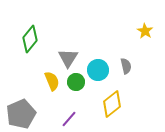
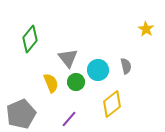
yellow star: moved 1 px right, 2 px up
gray triangle: rotated 10 degrees counterclockwise
yellow semicircle: moved 1 px left, 2 px down
